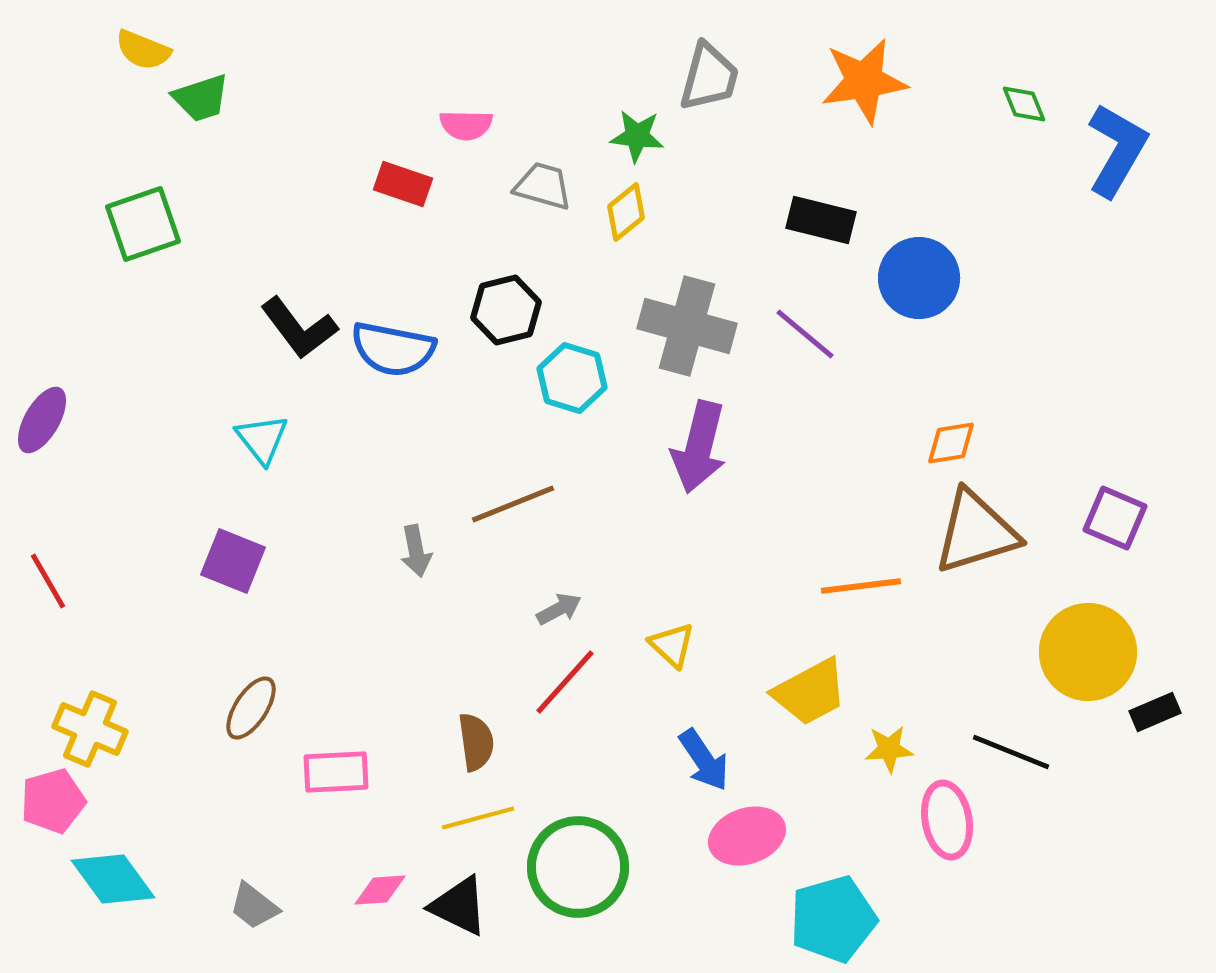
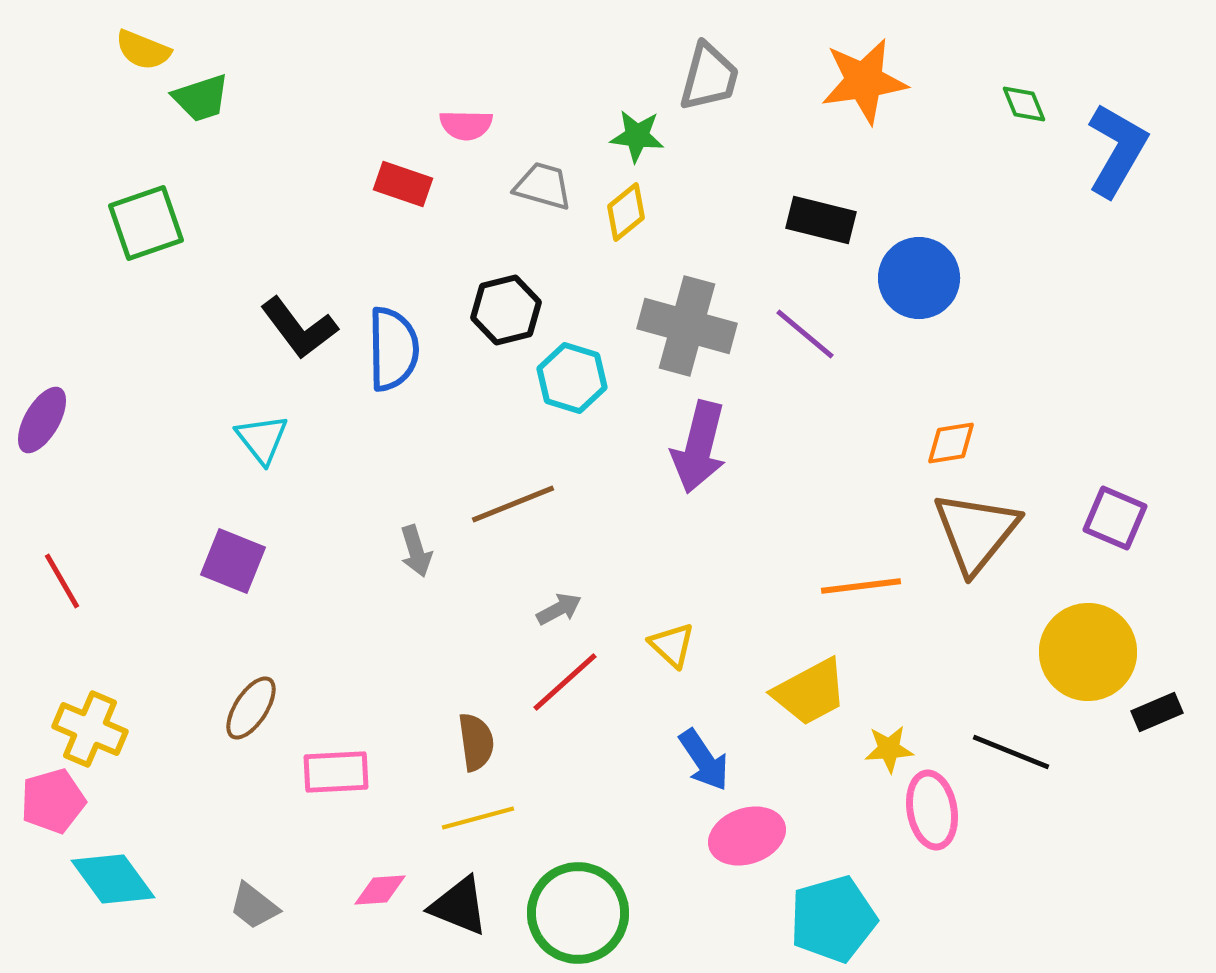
green square at (143, 224): moved 3 px right, 1 px up
blue semicircle at (393, 349): rotated 102 degrees counterclockwise
brown triangle at (976, 532): rotated 34 degrees counterclockwise
gray arrow at (416, 551): rotated 6 degrees counterclockwise
red line at (48, 581): moved 14 px right
red line at (565, 682): rotated 6 degrees clockwise
black rectangle at (1155, 712): moved 2 px right
pink ellipse at (947, 820): moved 15 px left, 10 px up
green circle at (578, 867): moved 46 px down
black triangle at (459, 906): rotated 4 degrees counterclockwise
